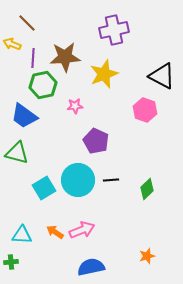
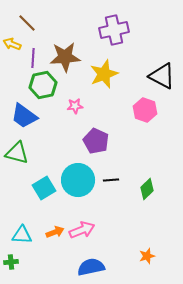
orange arrow: rotated 126 degrees clockwise
